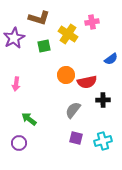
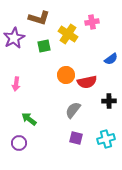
black cross: moved 6 px right, 1 px down
cyan cross: moved 3 px right, 2 px up
